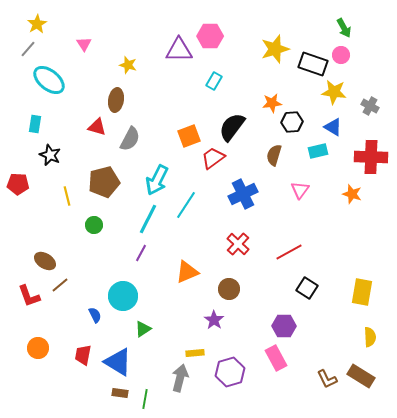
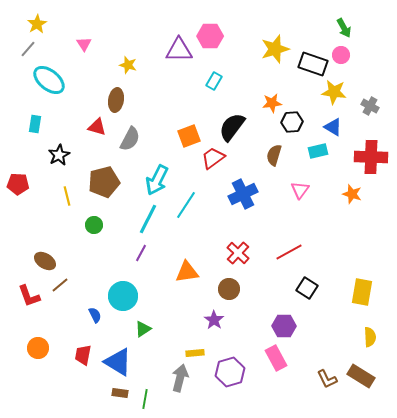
black star at (50, 155): moved 9 px right; rotated 20 degrees clockwise
red cross at (238, 244): moved 9 px down
orange triangle at (187, 272): rotated 15 degrees clockwise
